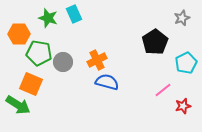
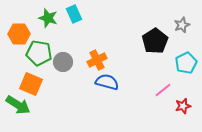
gray star: moved 7 px down
black pentagon: moved 1 px up
